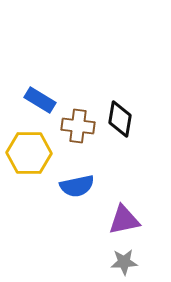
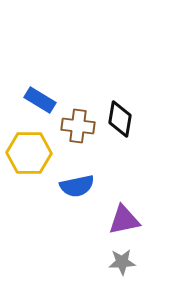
gray star: moved 2 px left
